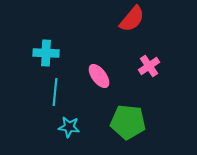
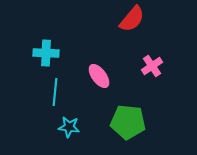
pink cross: moved 3 px right
